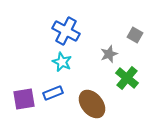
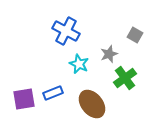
cyan star: moved 17 px right, 2 px down
green cross: moved 2 px left; rotated 15 degrees clockwise
